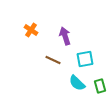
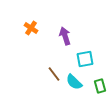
orange cross: moved 2 px up
brown line: moved 1 px right, 14 px down; rotated 28 degrees clockwise
cyan semicircle: moved 3 px left, 1 px up
